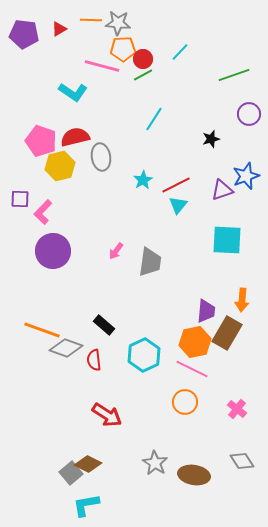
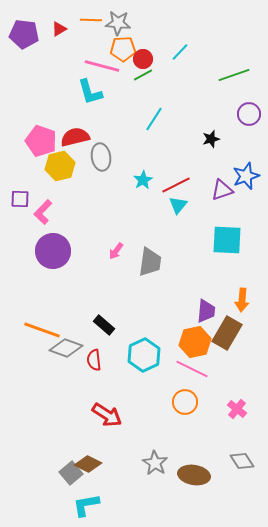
cyan L-shape at (73, 92): moved 17 px right; rotated 40 degrees clockwise
